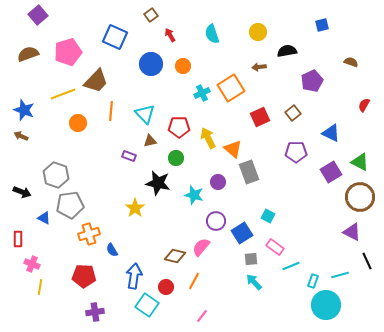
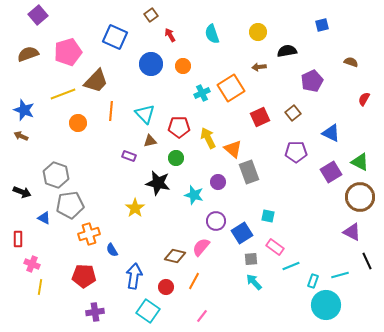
red semicircle at (364, 105): moved 6 px up
cyan square at (268, 216): rotated 16 degrees counterclockwise
cyan square at (147, 305): moved 1 px right, 6 px down
